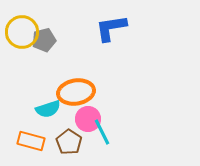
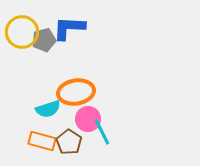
blue L-shape: moved 42 px left; rotated 12 degrees clockwise
orange rectangle: moved 11 px right
